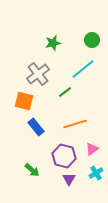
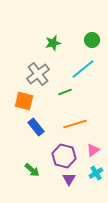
green line: rotated 16 degrees clockwise
pink triangle: moved 1 px right, 1 px down
